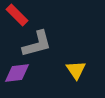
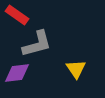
red rectangle: rotated 10 degrees counterclockwise
yellow triangle: moved 1 px up
